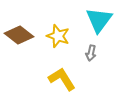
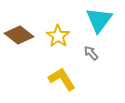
yellow star: rotated 15 degrees clockwise
gray arrow: rotated 126 degrees clockwise
